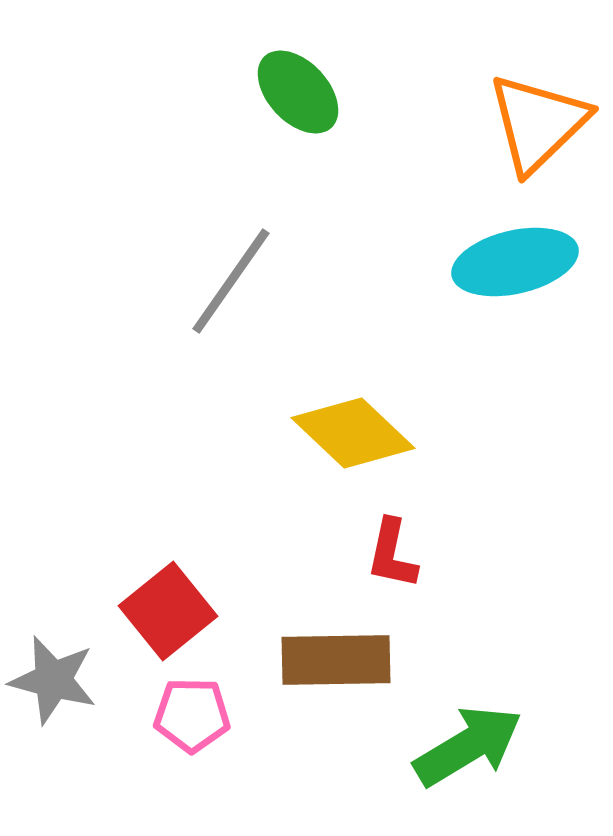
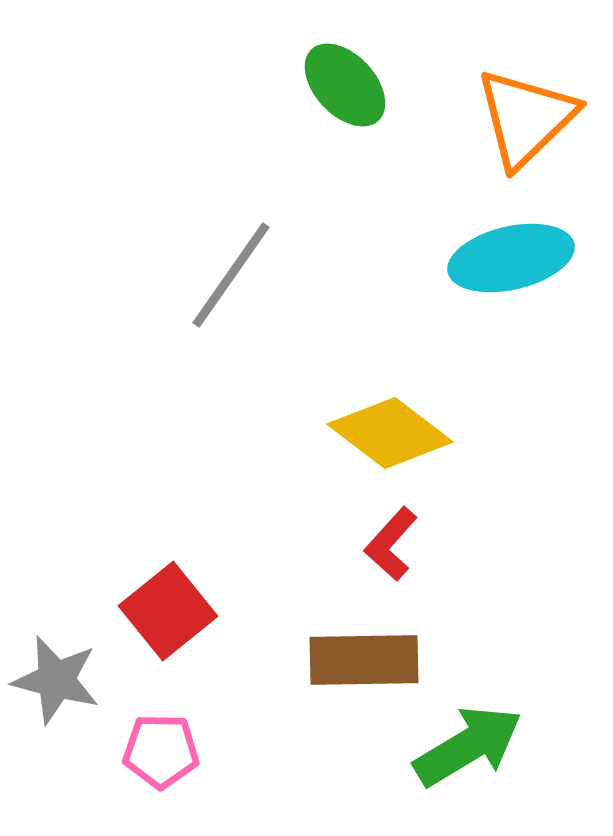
green ellipse: moved 47 px right, 7 px up
orange triangle: moved 12 px left, 5 px up
cyan ellipse: moved 4 px left, 4 px up
gray line: moved 6 px up
yellow diamond: moved 37 px right; rotated 6 degrees counterclockwise
red L-shape: moved 1 px left, 10 px up; rotated 30 degrees clockwise
brown rectangle: moved 28 px right
gray star: moved 3 px right
pink pentagon: moved 31 px left, 36 px down
